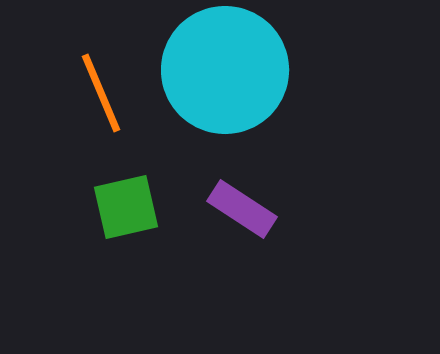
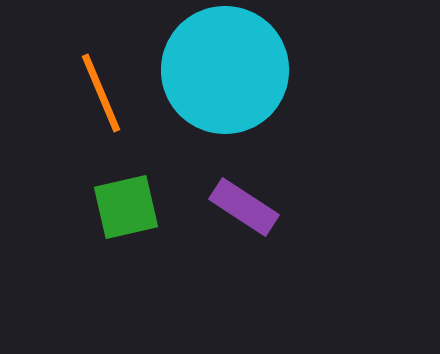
purple rectangle: moved 2 px right, 2 px up
